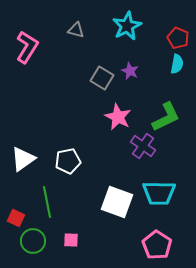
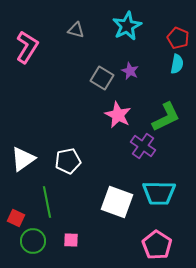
pink star: moved 2 px up
